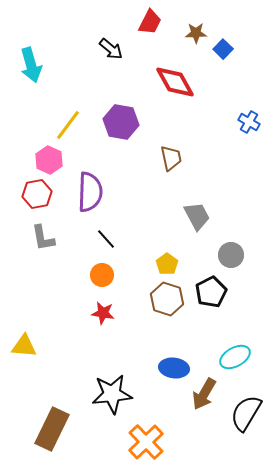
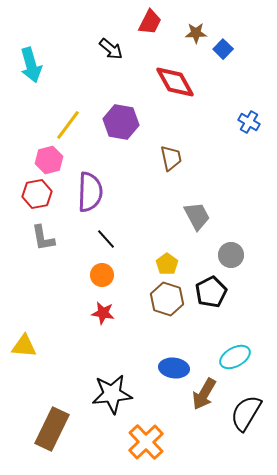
pink hexagon: rotated 20 degrees clockwise
